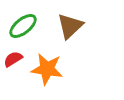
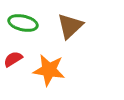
green ellipse: moved 3 px up; rotated 52 degrees clockwise
orange star: moved 2 px right, 1 px down
